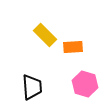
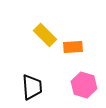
pink hexagon: moved 1 px left, 1 px down
